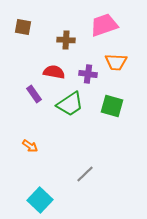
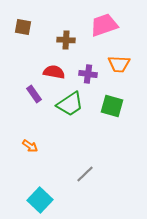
orange trapezoid: moved 3 px right, 2 px down
